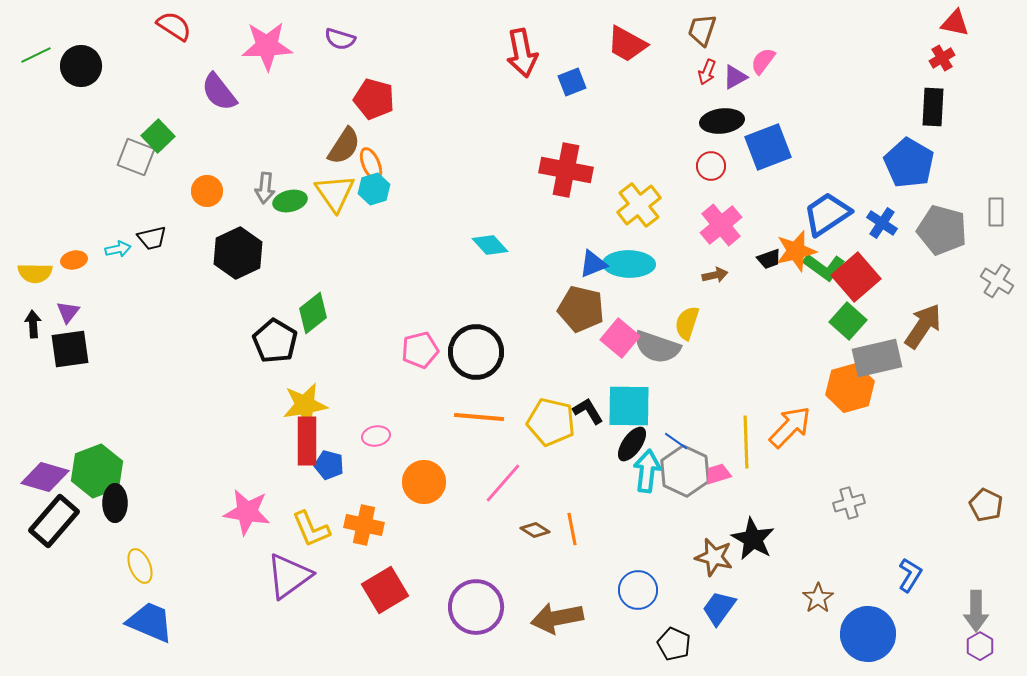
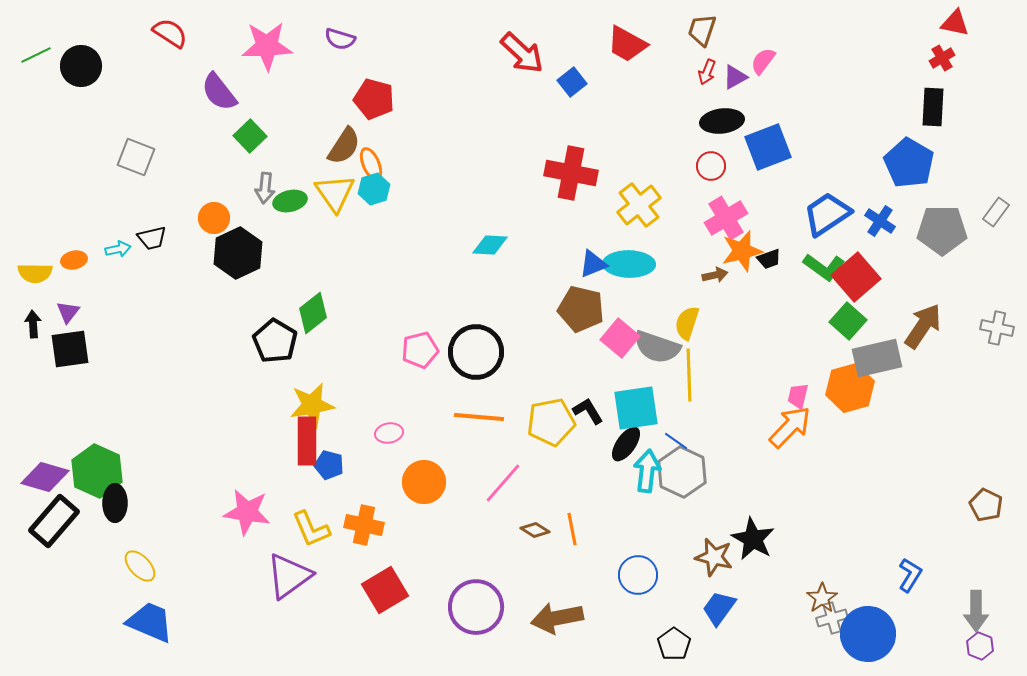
red semicircle at (174, 26): moved 4 px left, 7 px down
red arrow at (522, 53): rotated 36 degrees counterclockwise
blue square at (572, 82): rotated 16 degrees counterclockwise
green square at (158, 136): moved 92 px right
red cross at (566, 170): moved 5 px right, 3 px down
orange circle at (207, 191): moved 7 px right, 27 px down
gray rectangle at (996, 212): rotated 36 degrees clockwise
blue cross at (882, 223): moved 2 px left, 2 px up
pink cross at (721, 225): moved 5 px right, 7 px up; rotated 9 degrees clockwise
gray pentagon at (942, 230): rotated 15 degrees counterclockwise
cyan diamond at (490, 245): rotated 45 degrees counterclockwise
orange star at (796, 251): moved 54 px left
gray cross at (997, 281): moved 47 px down; rotated 20 degrees counterclockwise
yellow star at (305, 405): moved 7 px right
cyan square at (629, 406): moved 7 px right, 2 px down; rotated 9 degrees counterclockwise
yellow pentagon at (551, 422): rotated 24 degrees counterclockwise
pink ellipse at (376, 436): moved 13 px right, 3 px up
yellow line at (746, 442): moved 57 px left, 67 px up
black ellipse at (632, 444): moved 6 px left
green hexagon at (97, 471): rotated 15 degrees counterclockwise
gray hexagon at (685, 471): moved 3 px left, 1 px down
pink trapezoid at (718, 474): moved 80 px right, 78 px up; rotated 60 degrees counterclockwise
gray cross at (849, 503): moved 17 px left, 115 px down
yellow ellipse at (140, 566): rotated 20 degrees counterclockwise
blue circle at (638, 590): moved 15 px up
brown star at (818, 598): moved 4 px right
black pentagon at (674, 644): rotated 12 degrees clockwise
purple hexagon at (980, 646): rotated 8 degrees counterclockwise
